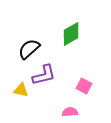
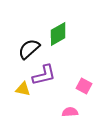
green diamond: moved 13 px left
yellow triangle: moved 2 px right, 1 px up
